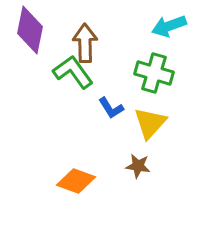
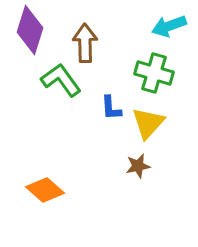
purple diamond: rotated 6 degrees clockwise
green L-shape: moved 12 px left, 8 px down
blue L-shape: rotated 28 degrees clockwise
yellow triangle: moved 2 px left
brown star: rotated 20 degrees counterclockwise
orange diamond: moved 31 px left, 9 px down; rotated 21 degrees clockwise
